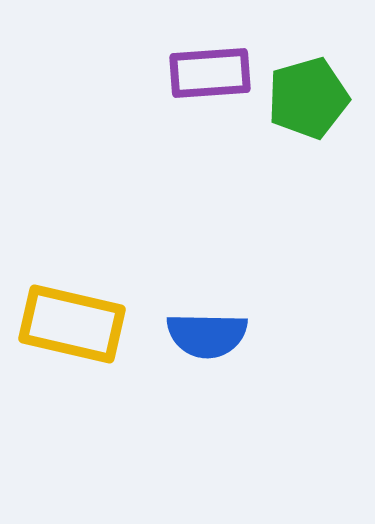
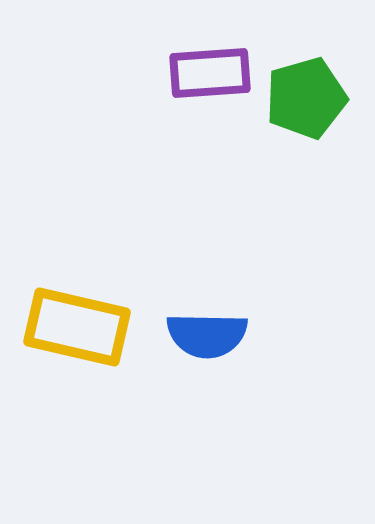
green pentagon: moved 2 px left
yellow rectangle: moved 5 px right, 3 px down
